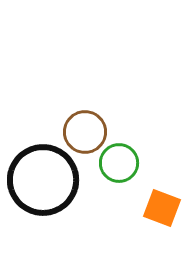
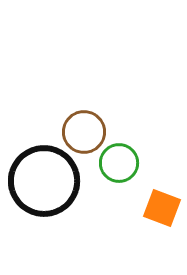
brown circle: moved 1 px left
black circle: moved 1 px right, 1 px down
